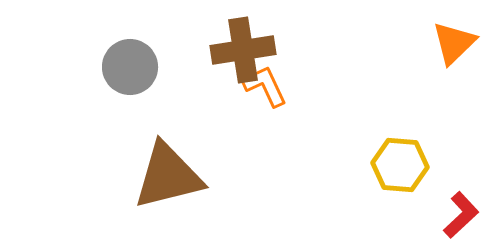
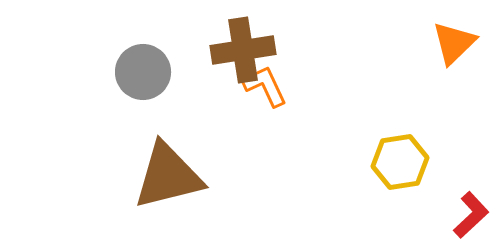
gray circle: moved 13 px right, 5 px down
yellow hexagon: moved 3 px up; rotated 14 degrees counterclockwise
red L-shape: moved 10 px right
